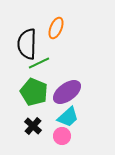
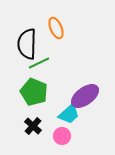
orange ellipse: rotated 45 degrees counterclockwise
purple ellipse: moved 18 px right, 4 px down
cyan trapezoid: moved 1 px right, 3 px up
